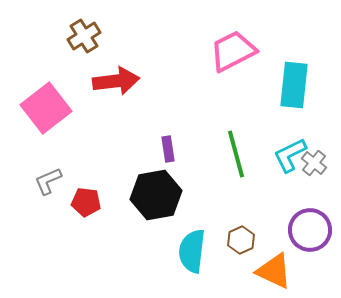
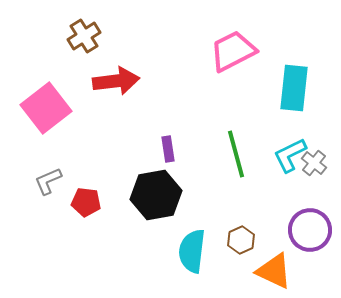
cyan rectangle: moved 3 px down
